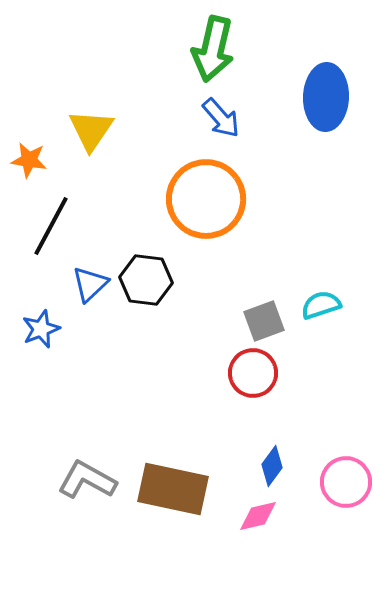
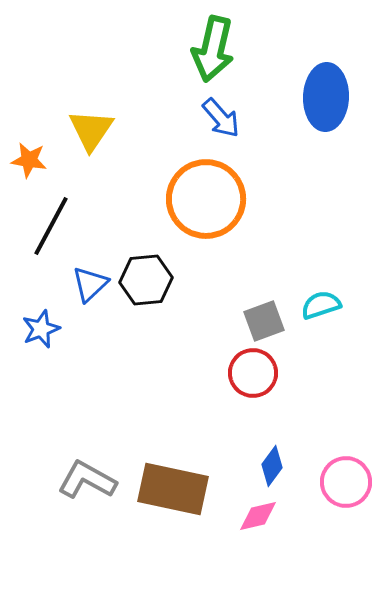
black hexagon: rotated 12 degrees counterclockwise
